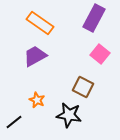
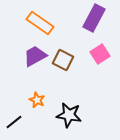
pink square: rotated 18 degrees clockwise
brown square: moved 20 px left, 27 px up
